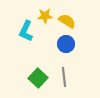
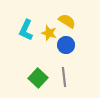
yellow star: moved 4 px right, 17 px down; rotated 21 degrees clockwise
cyan L-shape: moved 1 px up
blue circle: moved 1 px down
